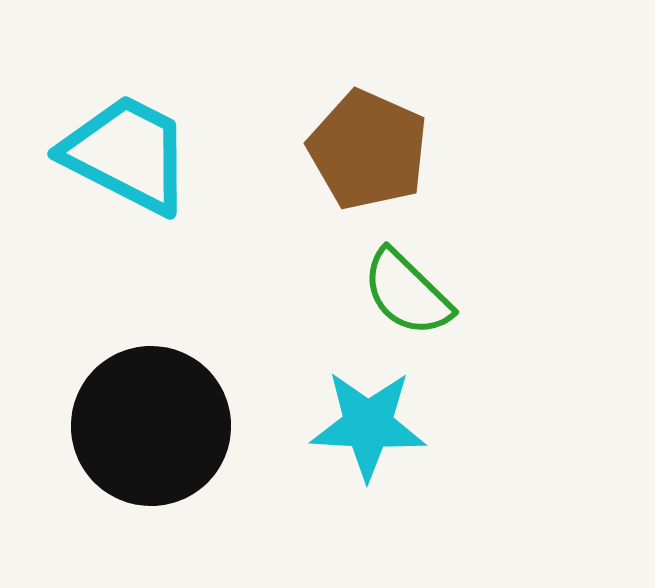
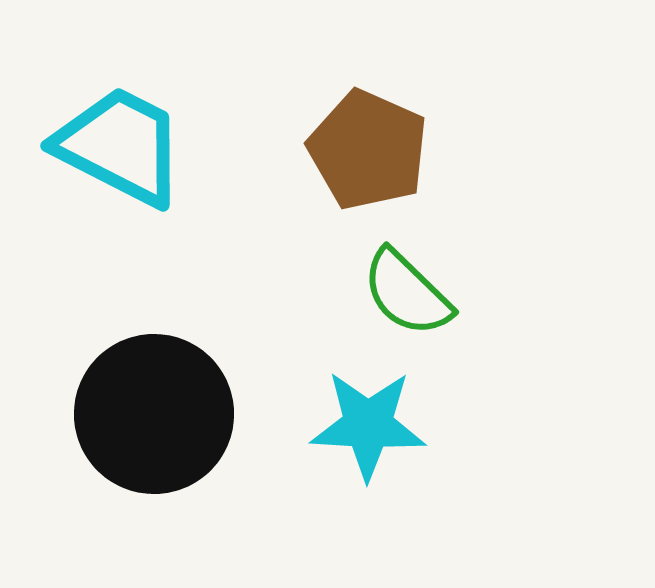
cyan trapezoid: moved 7 px left, 8 px up
black circle: moved 3 px right, 12 px up
